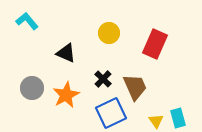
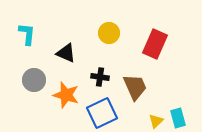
cyan L-shape: moved 13 px down; rotated 45 degrees clockwise
black cross: moved 3 px left, 2 px up; rotated 36 degrees counterclockwise
gray circle: moved 2 px right, 8 px up
orange star: rotated 28 degrees counterclockwise
blue square: moved 9 px left
yellow triangle: rotated 21 degrees clockwise
